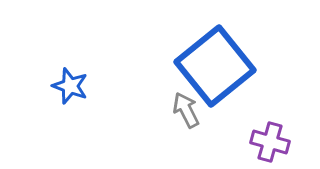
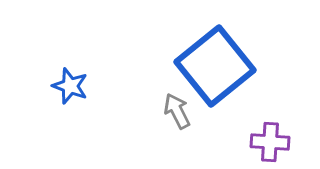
gray arrow: moved 9 px left, 1 px down
purple cross: rotated 12 degrees counterclockwise
